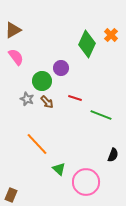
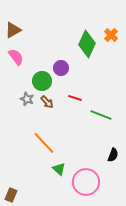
orange line: moved 7 px right, 1 px up
